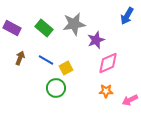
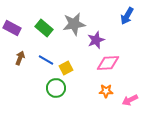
pink diamond: rotated 20 degrees clockwise
